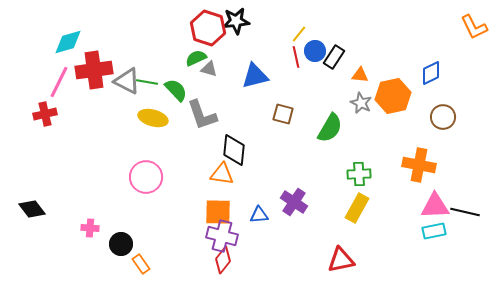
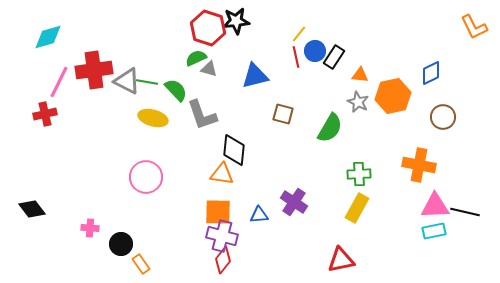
cyan diamond at (68, 42): moved 20 px left, 5 px up
gray star at (361, 103): moved 3 px left, 1 px up
